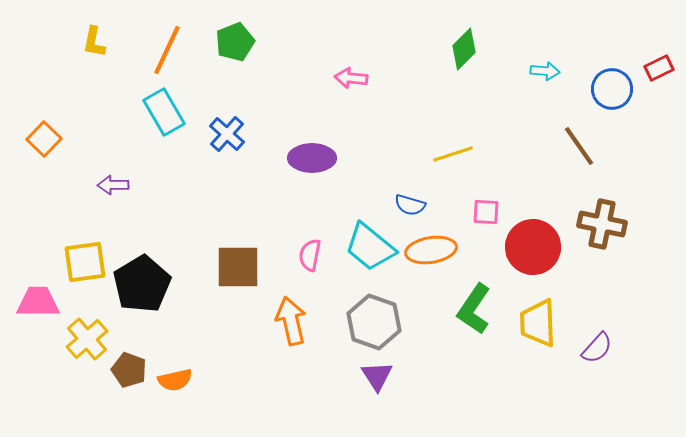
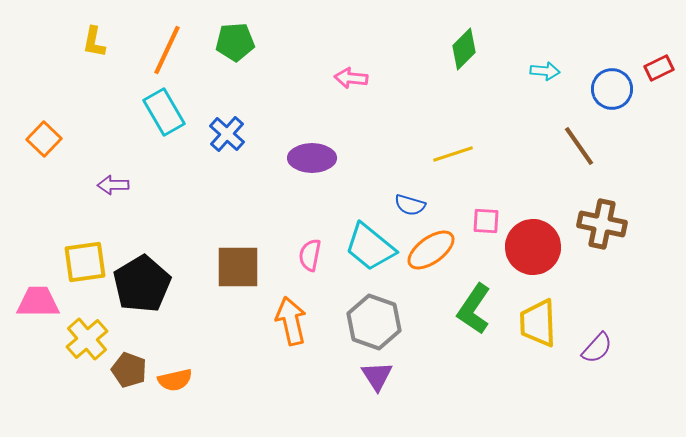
green pentagon: rotated 18 degrees clockwise
pink square: moved 9 px down
orange ellipse: rotated 27 degrees counterclockwise
